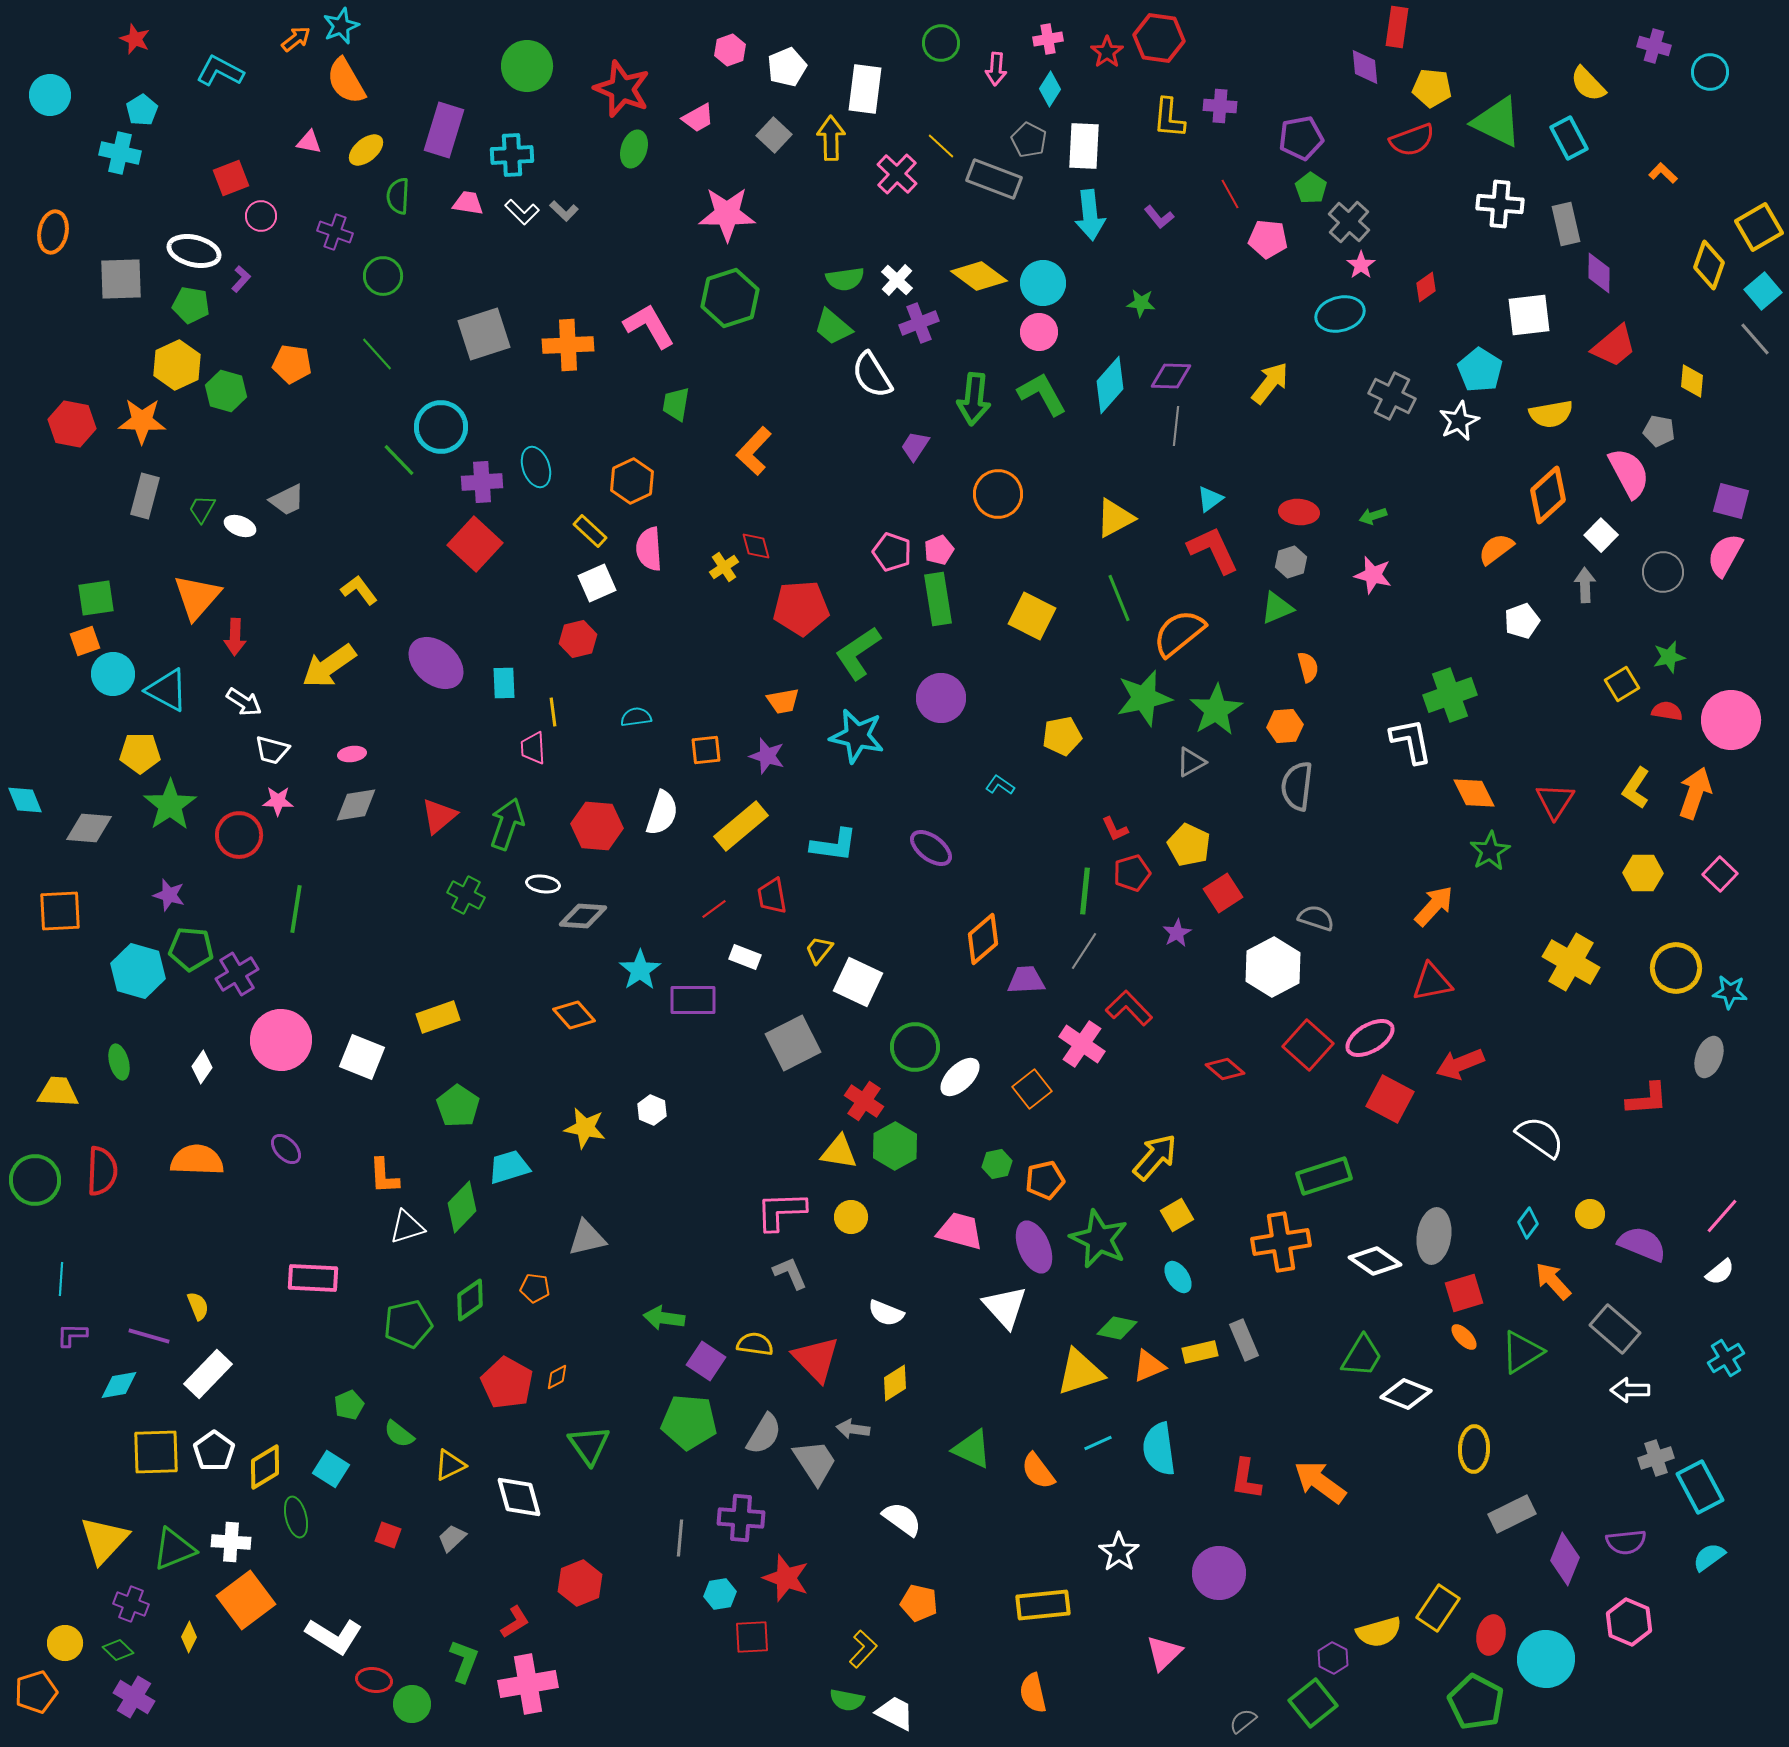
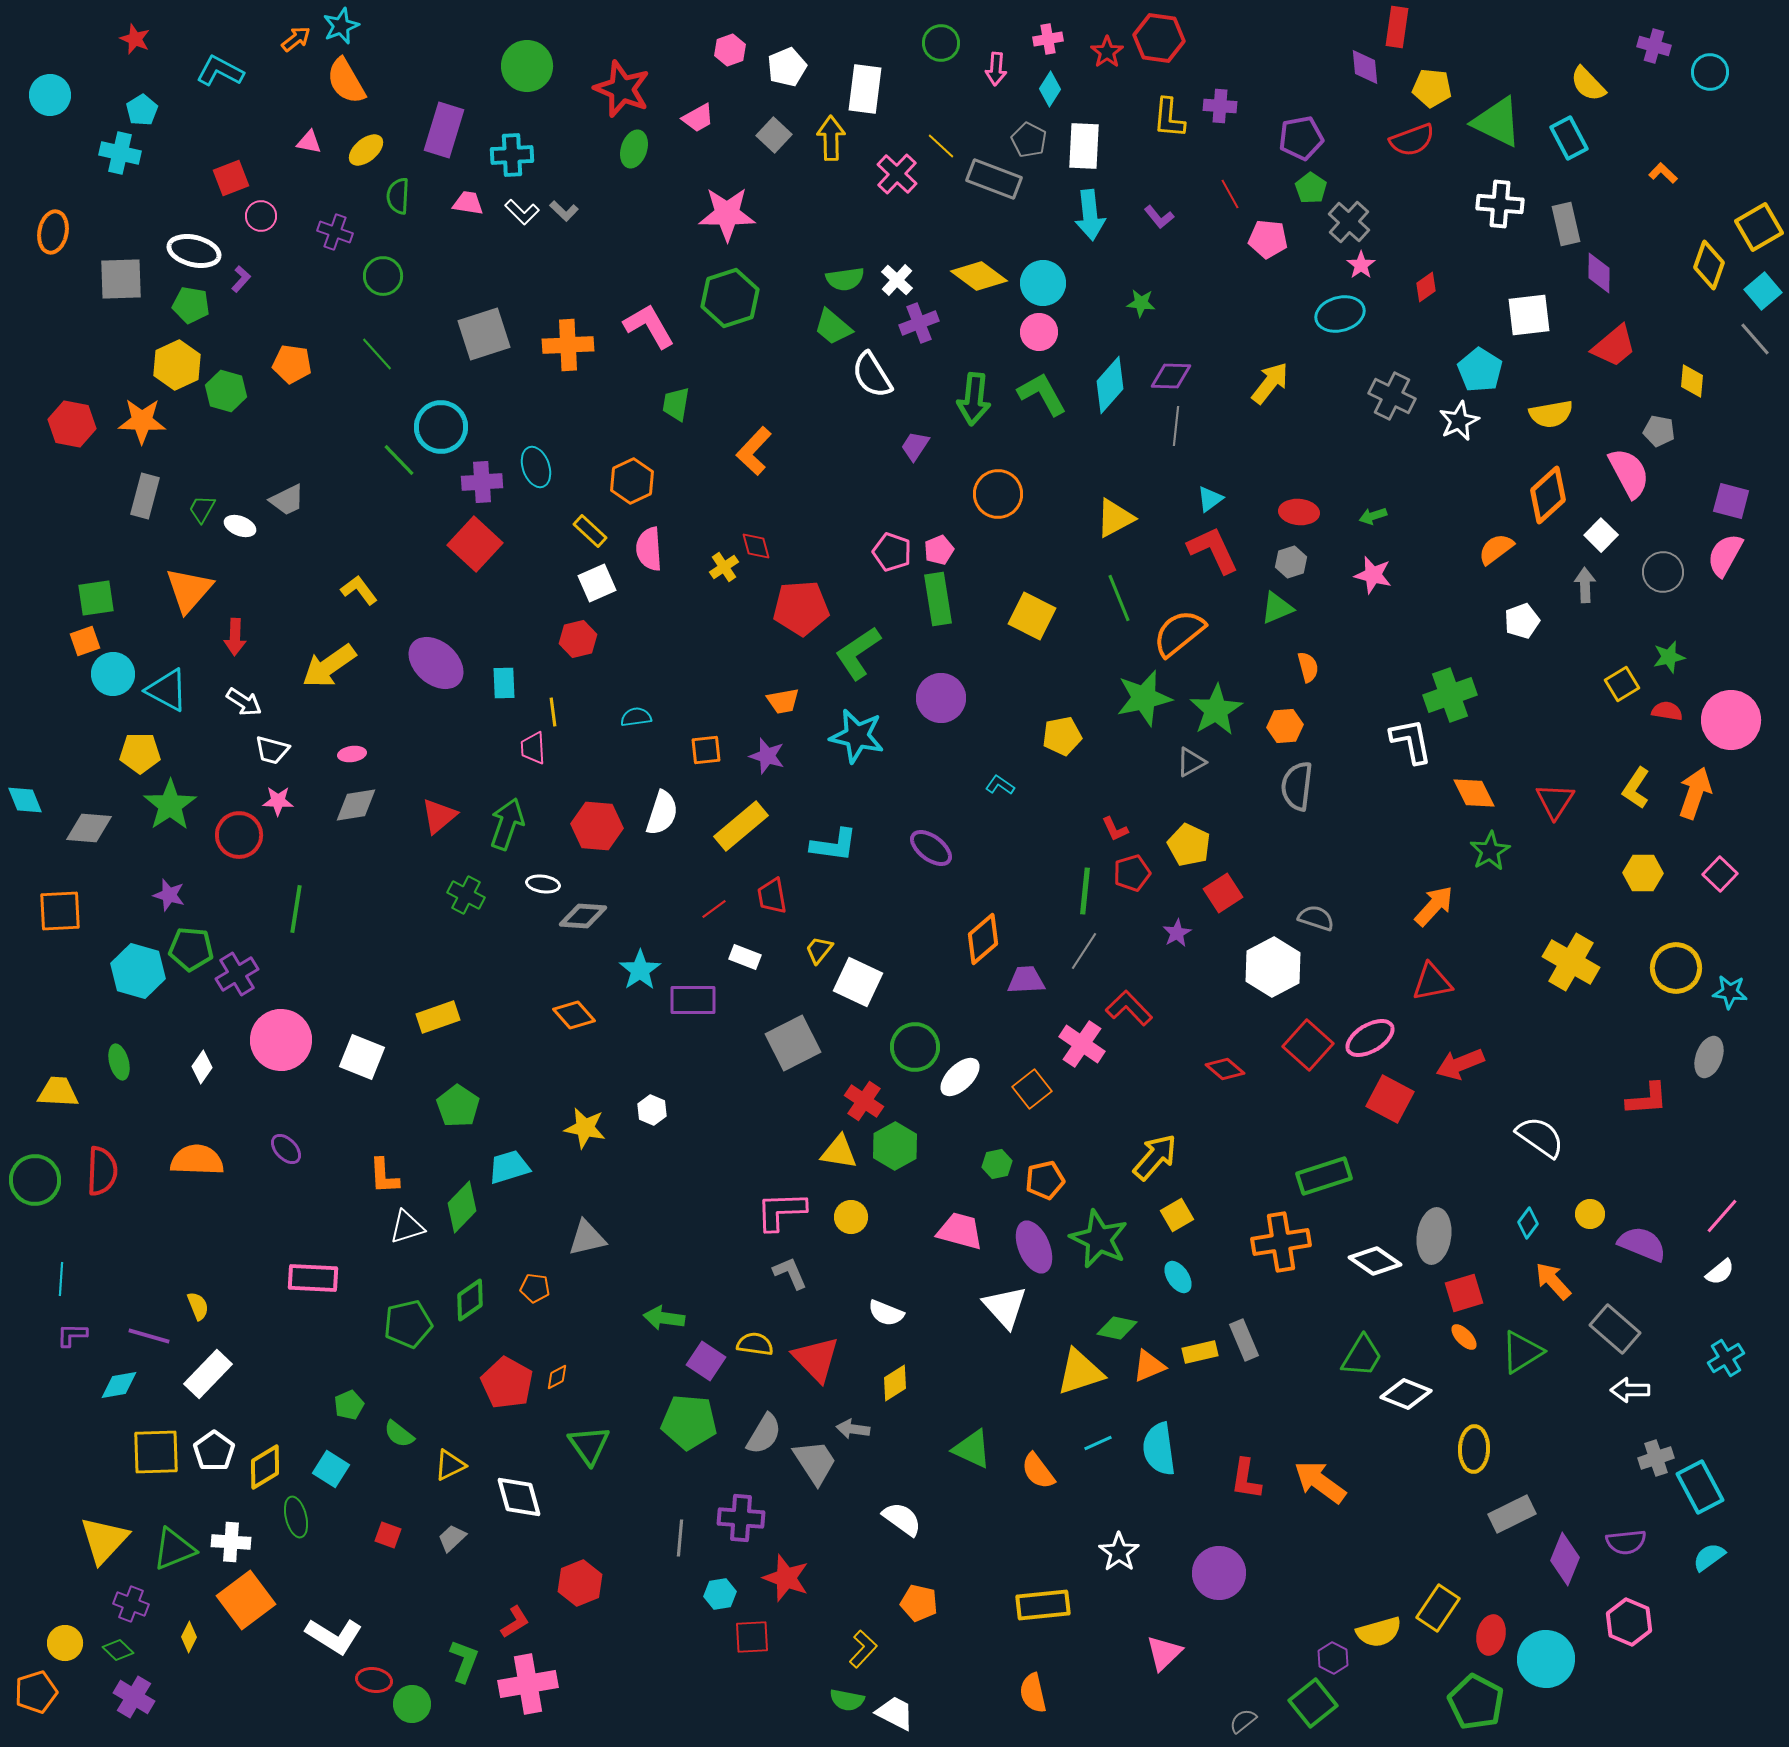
orange triangle at (197, 597): moved 8 px left, 7 px up
